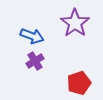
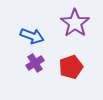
purple cross: moved 2 px down
red pentagon: moved 8 px left, 16 px up
